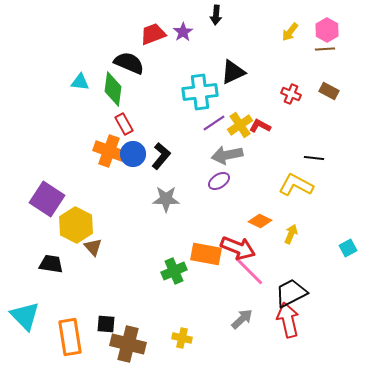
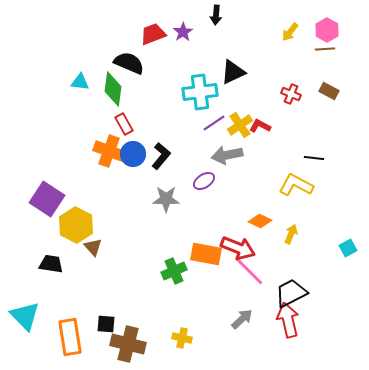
purple ellipse at (219, 181): moved 15 px left
